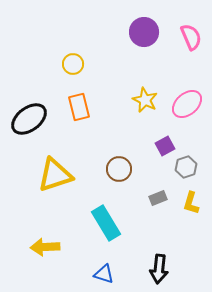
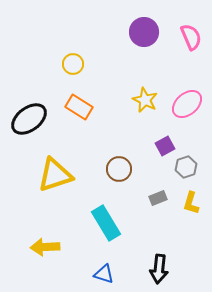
orange rectangle: rotated 44 degrees counterclockwise
